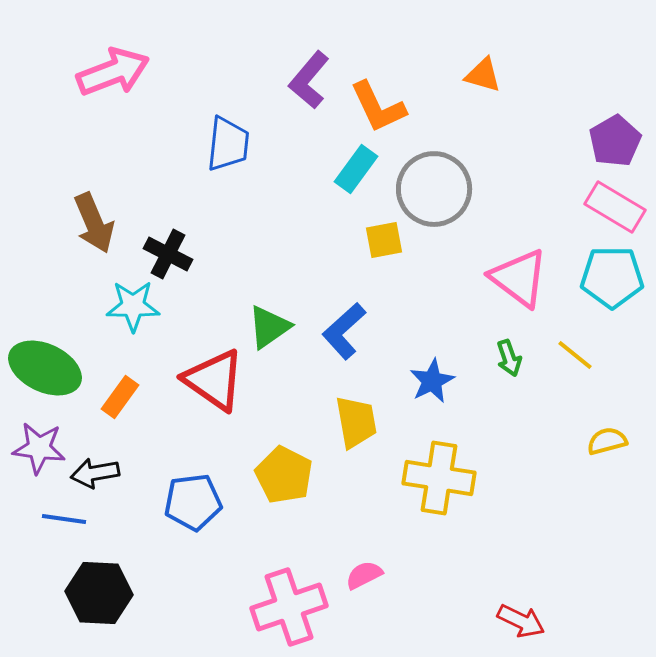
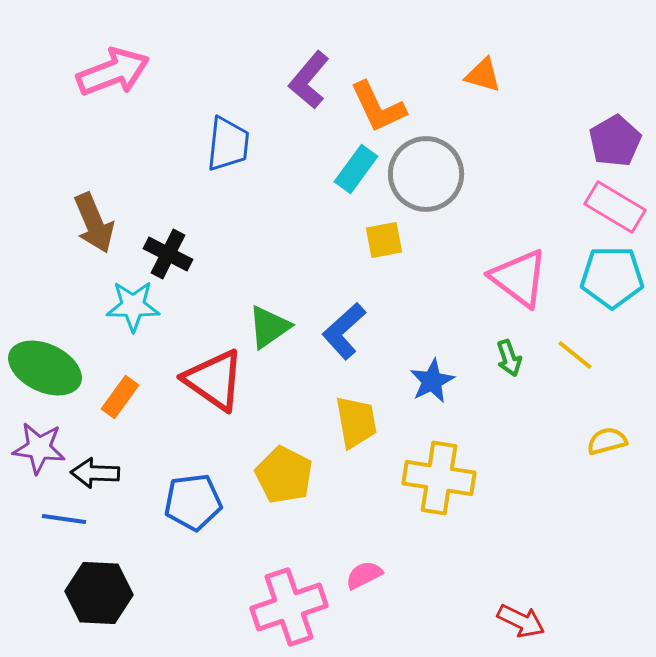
gray circle: moved 8 px left, 15 px up
black arrow: rotated 12 degrees clockwise
